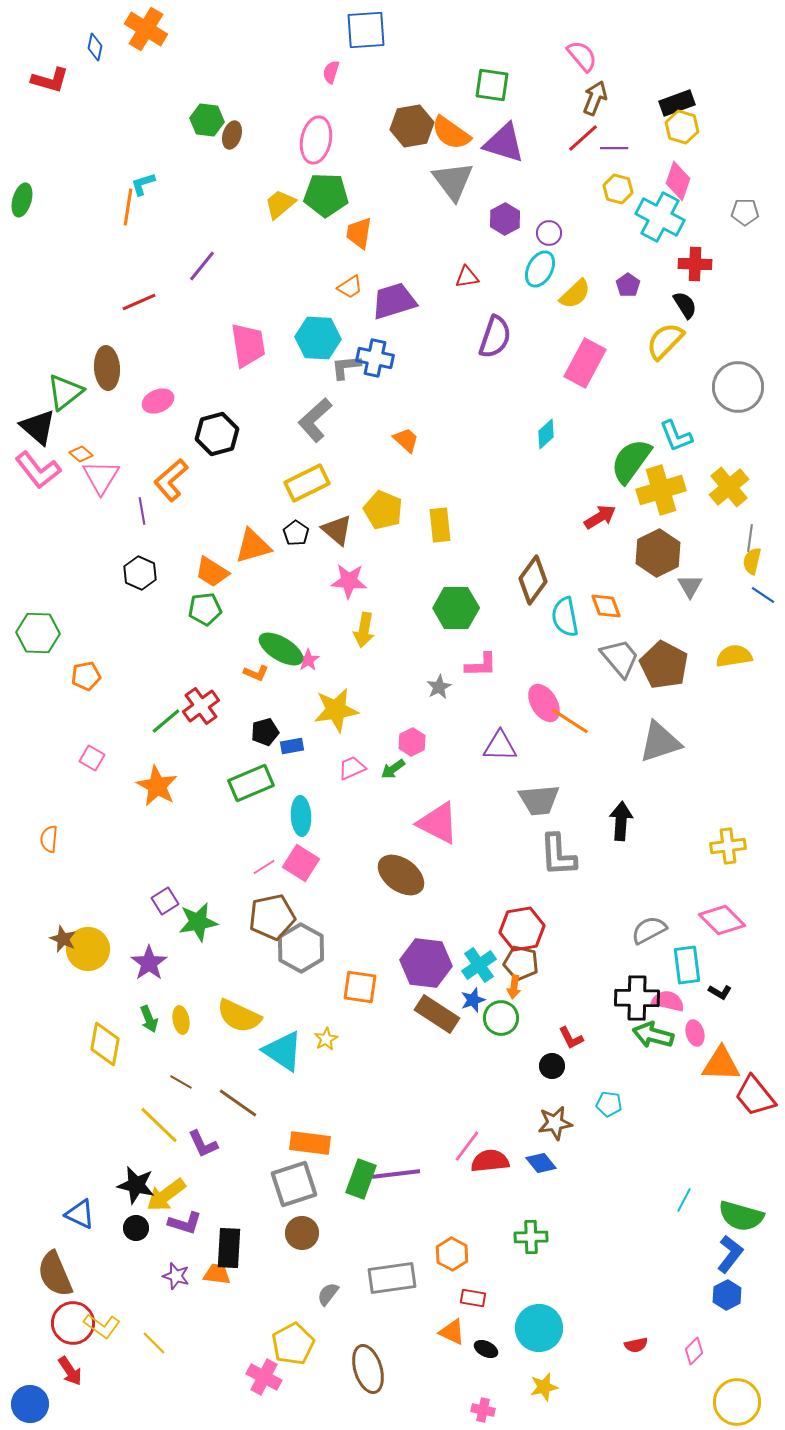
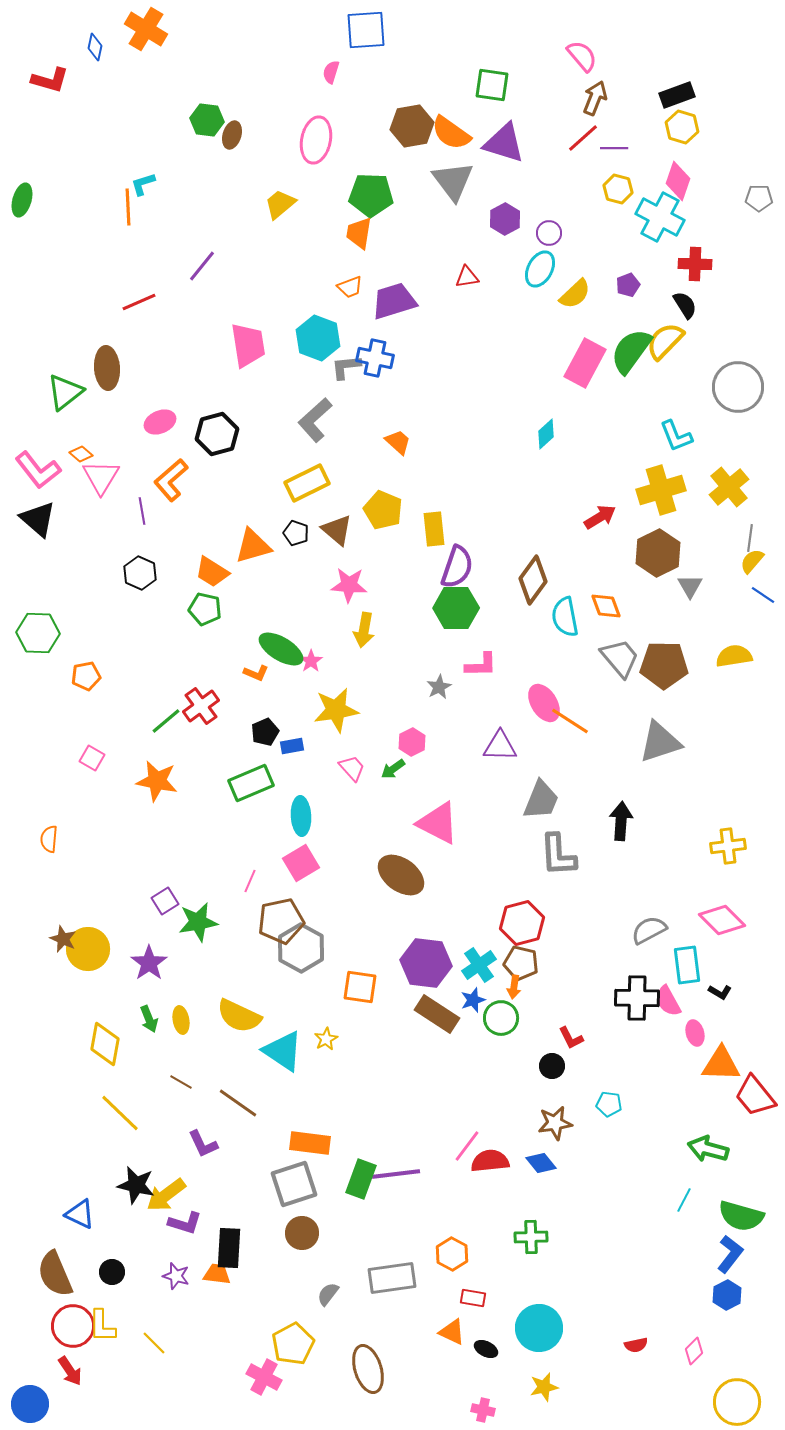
black rectangle at (677, 103): moved 8 px up
green pentagon at (326, 195): moved 45 px right
orange line at (128, 207): rotated 12 degrees counterclockwise
gray pentagon at (745, 212): moved 14 px right, 14 px up
purple pentagon at (628, 285): rotated 15 degrees clockwise
orange trapezoid at (350, 287): rotated 12 degrees clockwise
purple semicircle at (495, 337): moved 38 px left, 230 px down
cyan hexagon at (318, 338): rotated 18 degrees clockwise
pink ellipse at (158, 401): moved 2 px right, 21 px down
black triangle at (38, 427): moved 92 px down
orange trapezoid at (406, 440): moved 8 px left, 2 px down
green semicircle at (631, 461): moved 110 px up
yellow rectangle at (440, 525): moved 6 px left, 4 px down
black pentagon at (296, 533): rotated 15 degrees counterclockwise
yellow semicircle at (752, 561): rotated 28 degrees clockwise
pink star at (349, 581): moved 4 px down
green pentagon at (205, 609): rotated 20 degrees clockwise
pink star at (308, 660): moved 3 px right, 1 px down
brown pentagon at (664, 665): rotated 27 degrees counterclockwise
black pentagon at (265, 732): rotated 8 degrees counterclockwise
pink trapezoid at (352, 768): rotated 72 degrees clockwise
orange star at (157, 786): moved 5 px up; rotated 18 degrees counterclockwise
gray trapezoid at (539, 800): moved 2 px right; rotated 63 degrees counterclockwise
pink square at (301, 863): rotated 27 degrees clockwise
pink line at (264, 867): moved 14 px left, 14 px down; rotated 35 degrees counterclockwise
brown pentagon at (272, 917): moved 9 px right, 4 px down
red hexagon at (522, 929): moved 6 px up; rotated 6 degrees counterclockwise
pink semicircle at (668, 1001): rotated 132 degrees counterclockwise
green arrow at (653, 1035): moved 55 px right, 114 px down
yellow line at (159, 1125): moved 39 px left, 12 px up
black circle at (136, 1228): moved 24 px left, 44 px down
red circle at (73, 1323): moved 3 px down
yellow L-shape at (102, 1326): rotated 54 degrees clockwise
